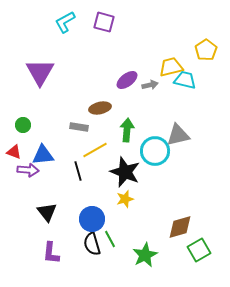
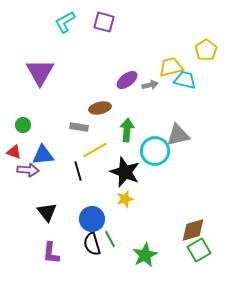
brown diamond: moved 13 px right, 3 px down
